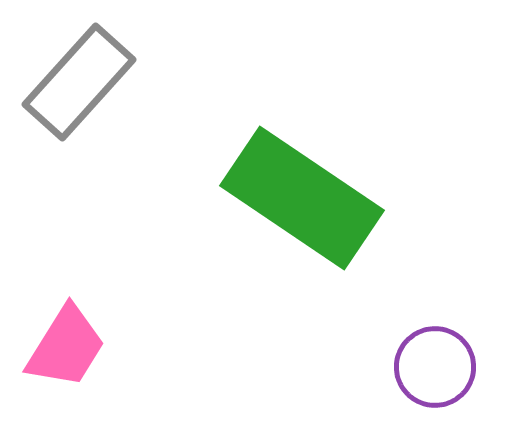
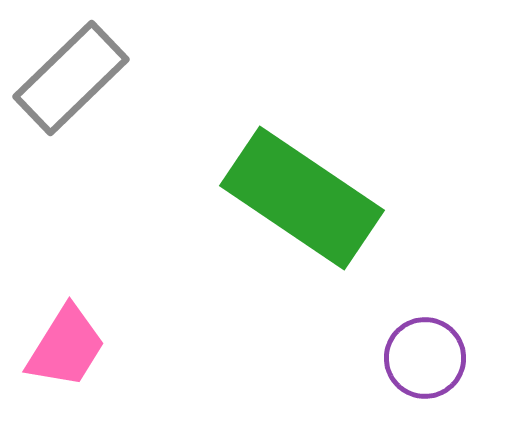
gray rectangle: moved 8 px left, 4 px up; rotated 4 degrees clockwise
purple circle: moved 10 px left, 9 px up
